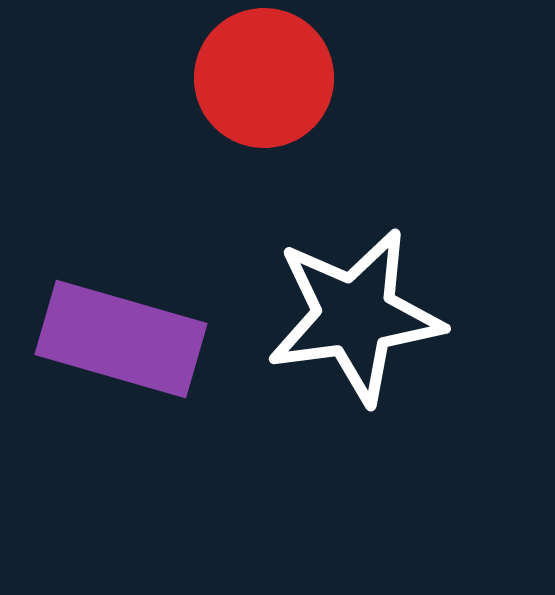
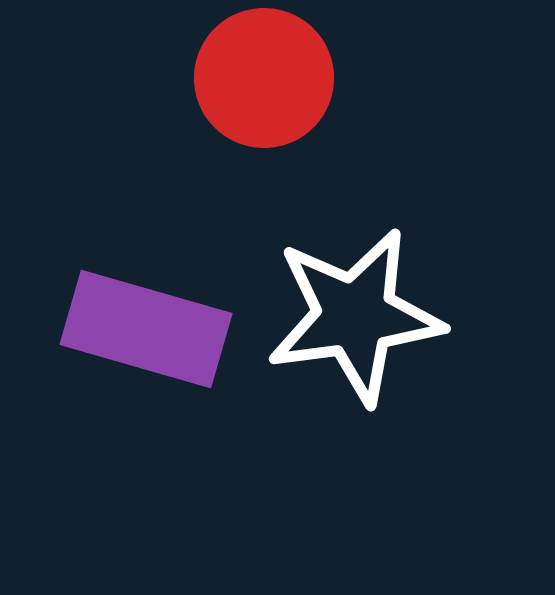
purple rectangle: moved 25 px right, 10 px up
